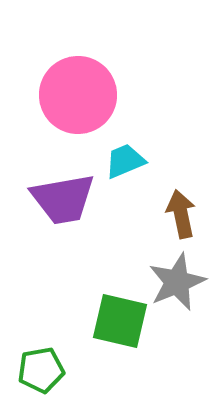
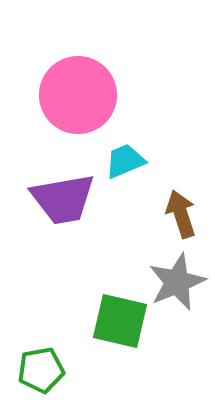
brown arrow: rotated 6 degrees counterclockwise
